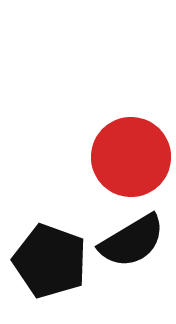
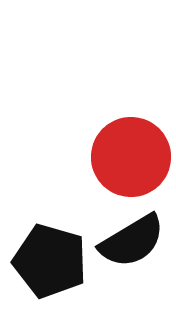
black pentagon: rotated 4 degrees counterclockwise
